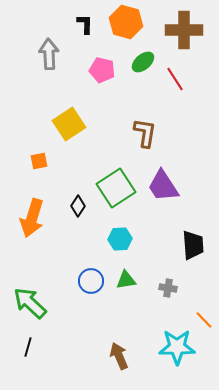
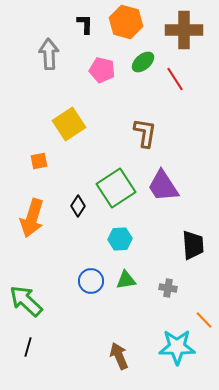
green arrow: moved 4 px left, 2 px up
